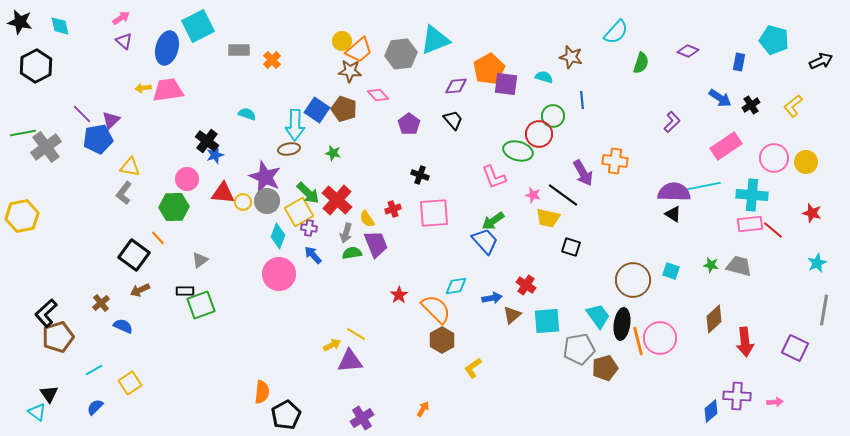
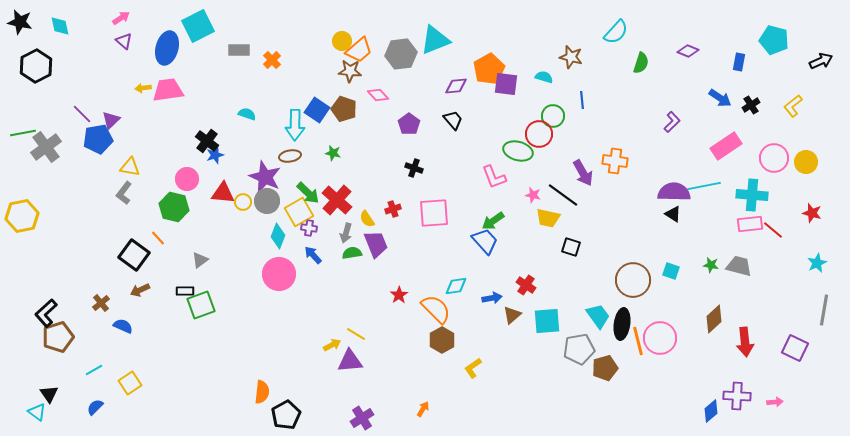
brown ellipse at (289, 149): moved 1 px right, 7 px down
black cross at (420, 175): moved 6 px left, 7 px up
green hexagon at (174, 207): rotated 16 degrees clockwise
